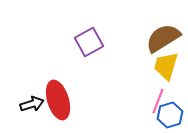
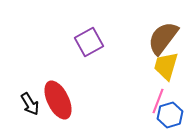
brown semicircle: rotated 21 degrees counterclockwise
red ellipse: rotated 9 degrees counterclockwise
black arrow: moved 2 px left; rotated 75 degrees clockwise
